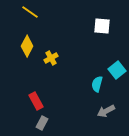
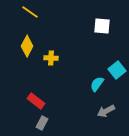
yellow cross: rotated 32 degrees clockwise
cyan semicircle: rotated 21 degrees clockwise
red rectangle: rotated 24 degrees counterclockwise
